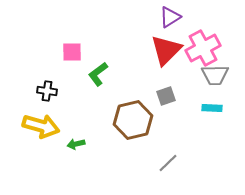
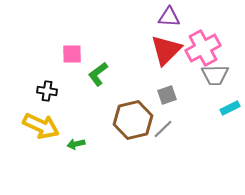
purple triangle: moved 1 px left; rotated 35 degrees clockwise
pink square: moved 2 px down
gray square: moved 1 px right, 1 px up
cyan rectangle: moved 18 px right; rotated 30 degrees counterclockwise
yellow arrow: rotated 9 degrees clockwise
gray line: moved 5 px left, 34 px up
